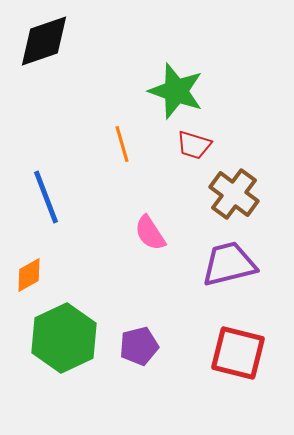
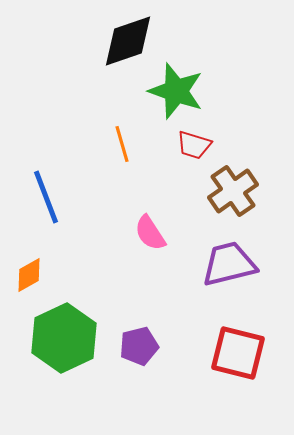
black diamond: moved 84 px right
brown cross: moved 1 px left, 3 px up; rotated 18 degrees clockwise
